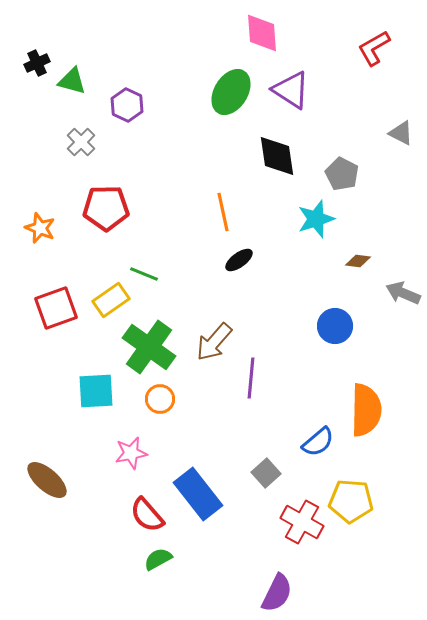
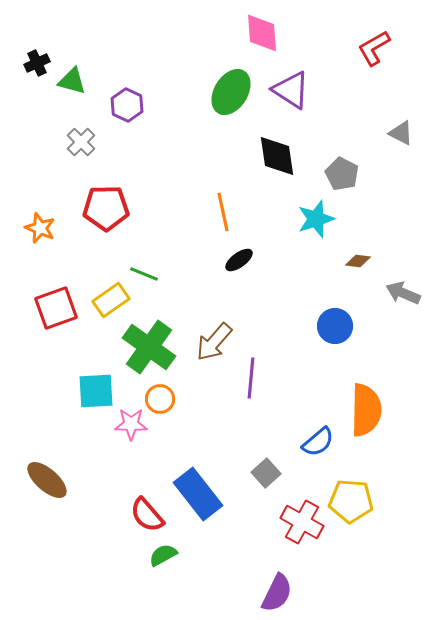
pink star: moved 29 px up; rotated 12 degrees clockwise
green semicircle: moved 5 px right, 4 px up
